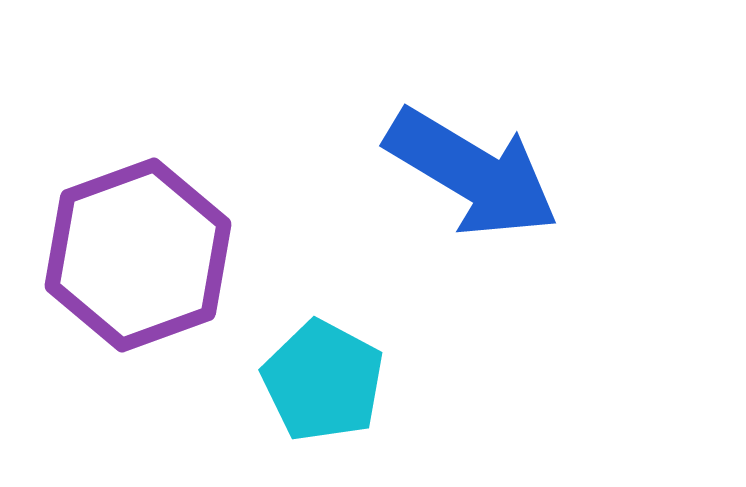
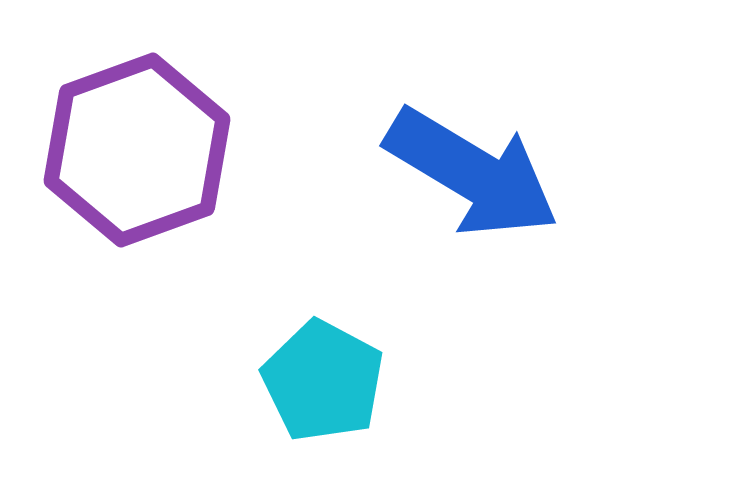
purple hexagon: moved 1 px left, 105 px up
